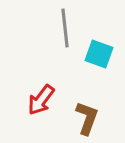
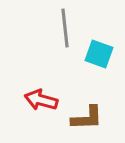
red arrow: rotated 68 degrees clockwise
brown L-shape: rotated 68 degrees clockwise
